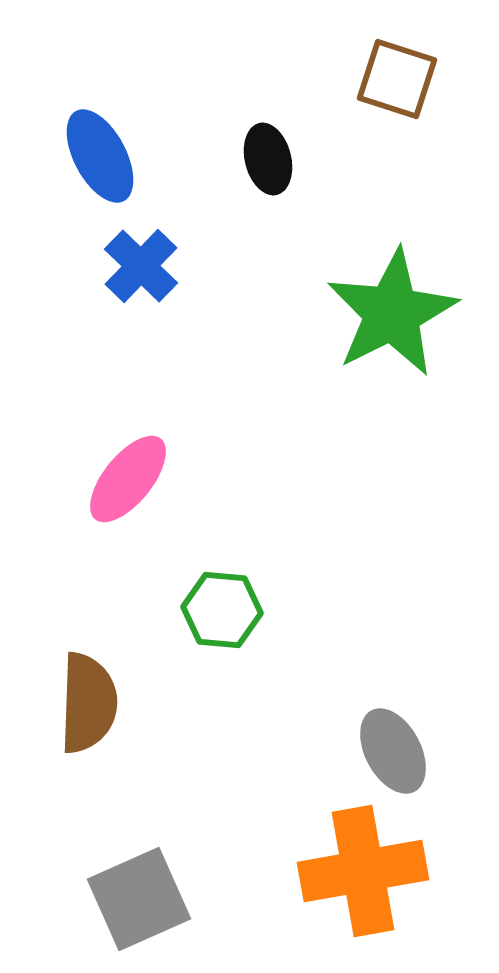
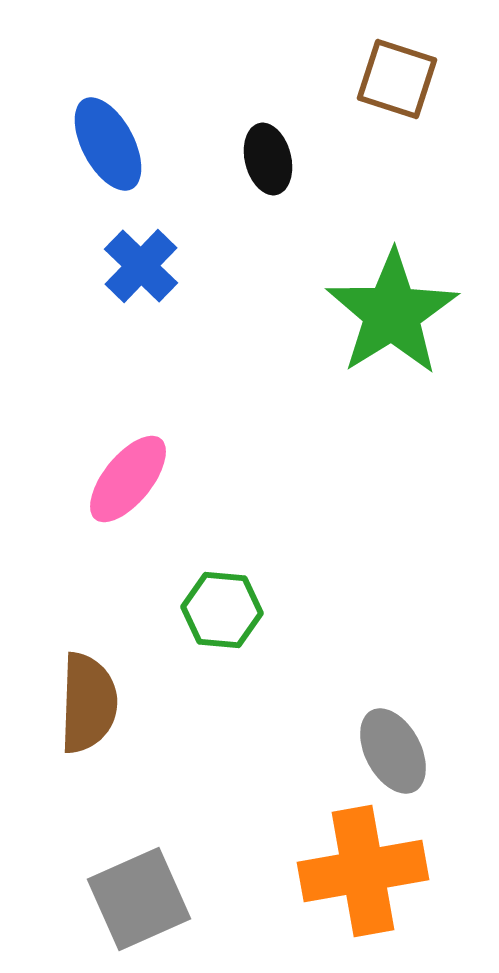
blue ellipse: moved 8 px right, 12 px up
green star: rotated 5 degrees counterclockwise
